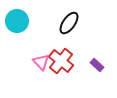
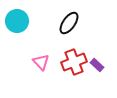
red cross: moved 13 px right, 1 px down; rotated 30 degrees clockwise
